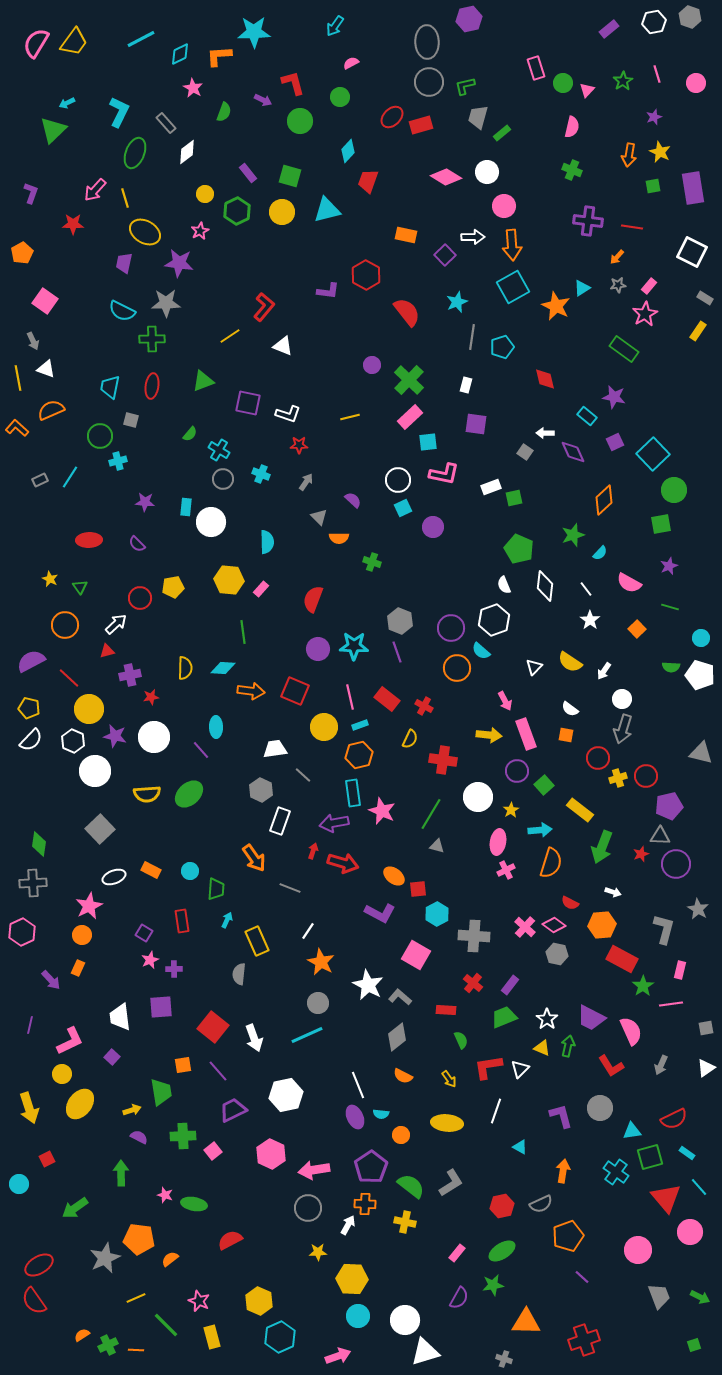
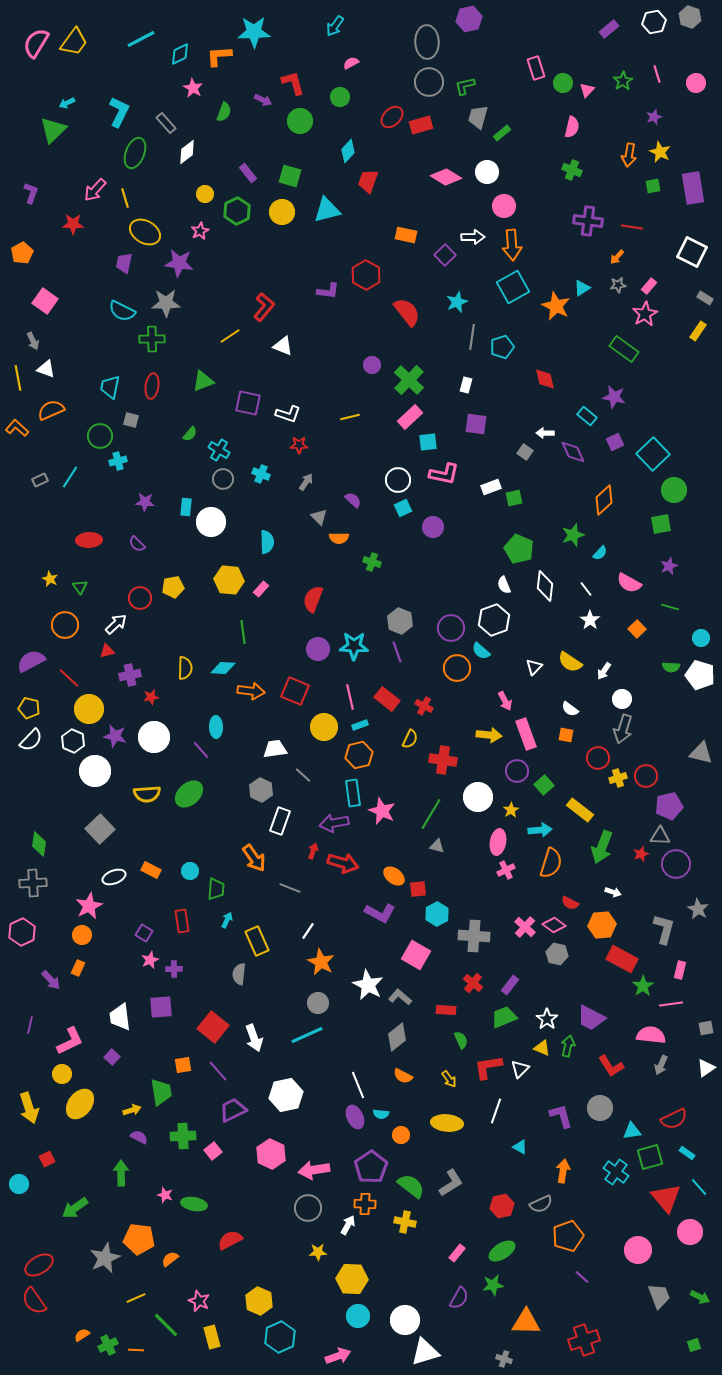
pink semicircle at (631, 1031): moved 20 px right, 4 px down; rotated 60 degrees counterclockwise
